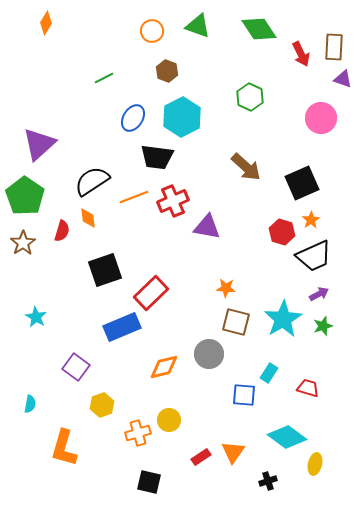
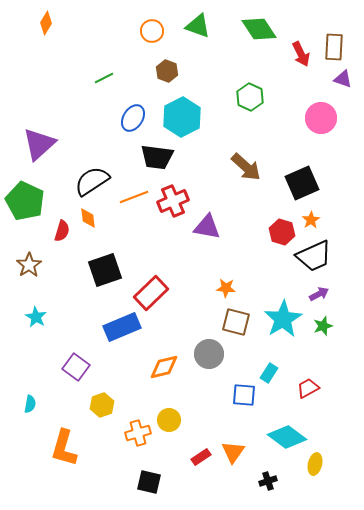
green pentagon at (25, 196): moved 5 px down; rotated 9 degrees counterclockwise
brown star at (23, 243): moved 6 px right, 22 px down
red trapezoid at (308, 388): rotated 45 degrees counterclockwise
